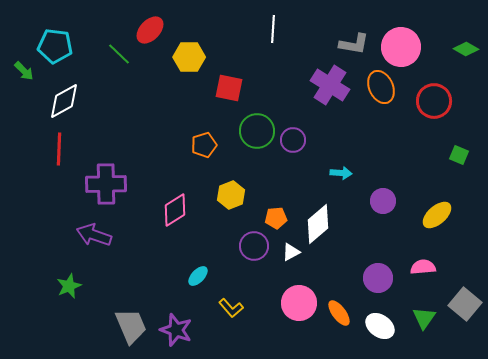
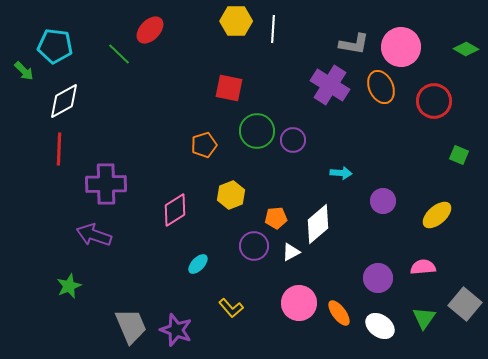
yellow hexagon at (189, 57): moved 47 px right, 36 px up
cyan ellipse at (198, 276): moved 12 px up
